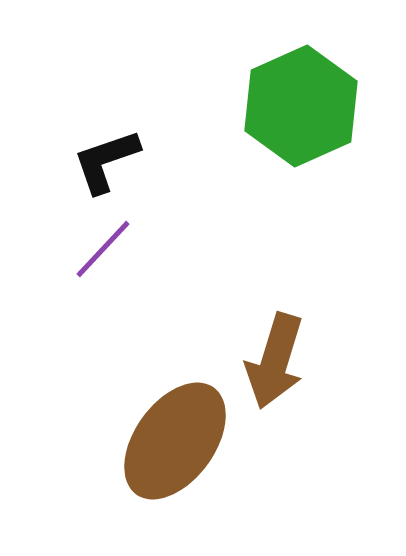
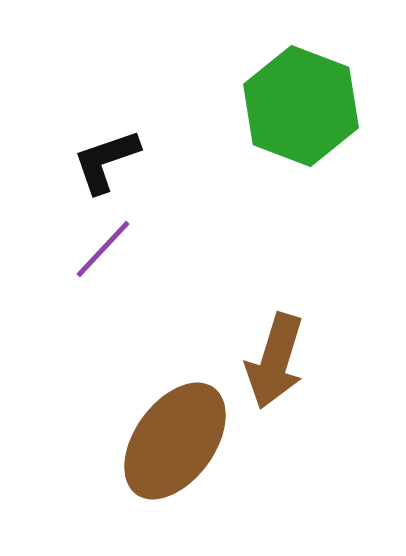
green hexagon: rotated 15 degrees counterclockwise
